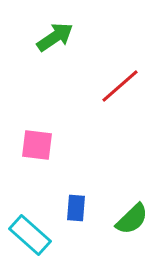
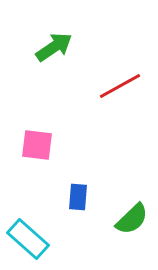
green arrow: moved 1 px left, 10 px down
red line: rotated 12 degrees clockwise
blue rectangle: moved 2 px right, 11 px up
cyan rectangle: moved 2 px left, 4 px down
